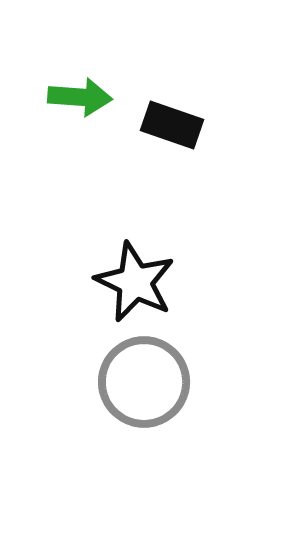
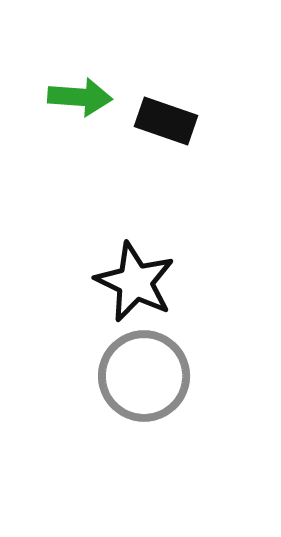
black rectangle: moved 6 px left, 4 px up
gray circle: moved 6 px up
